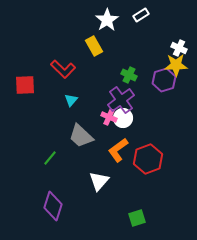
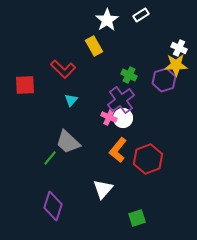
gray trapezoid: moved 13 px left, 6 px down
orange L-shape: rotated 15 degrees counterclockwise
white triangle: moved 4 px right, 8 px down
